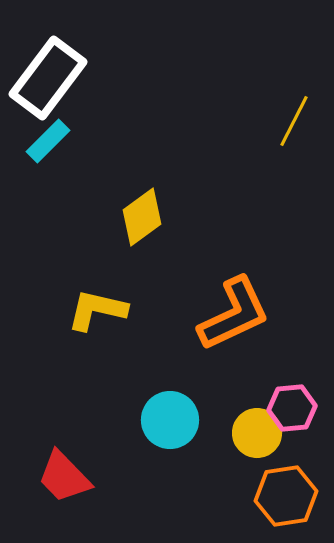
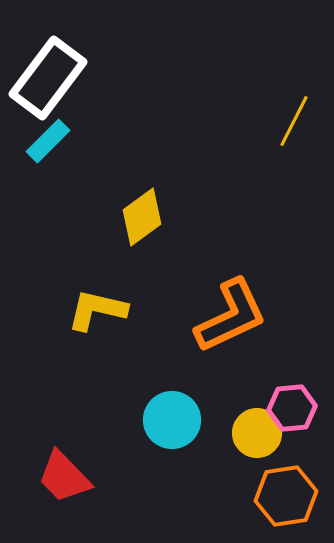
orange L-shape: moved 3 px left, 2 px down
cyan circle: moved 2 px right
